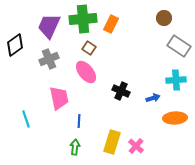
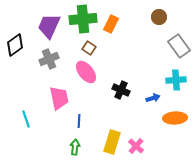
brown circle: moved 5 px left, 1 px up
gray rectangle: rotated 20 degrees clockwise
black cross: moved 1 px up
